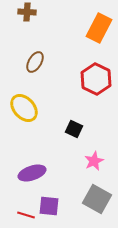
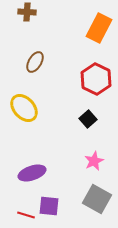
black square: moved 14 px right, 10 px up; rotated 24 degrees clockwise
